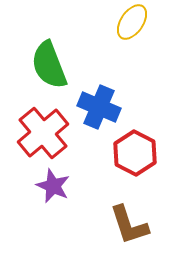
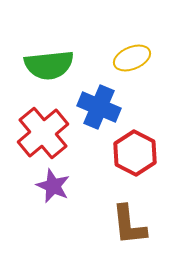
yellow ellipse: moved 36 px down; rotated 33 degrees clockwise
green semicircle: rotated 75 degrees counterclockwise
brown L-shape: rotated 12 degrees clockwise
